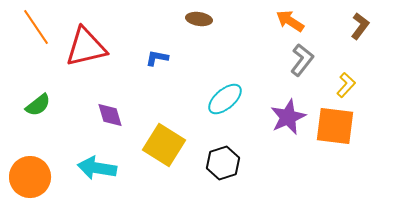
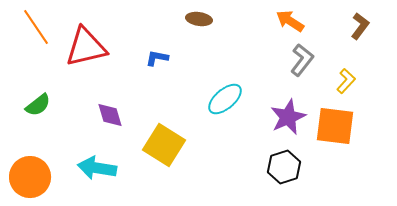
yellow L-shape: moved 4 px up
black hexagon: moved 61 px right, 4 px down
